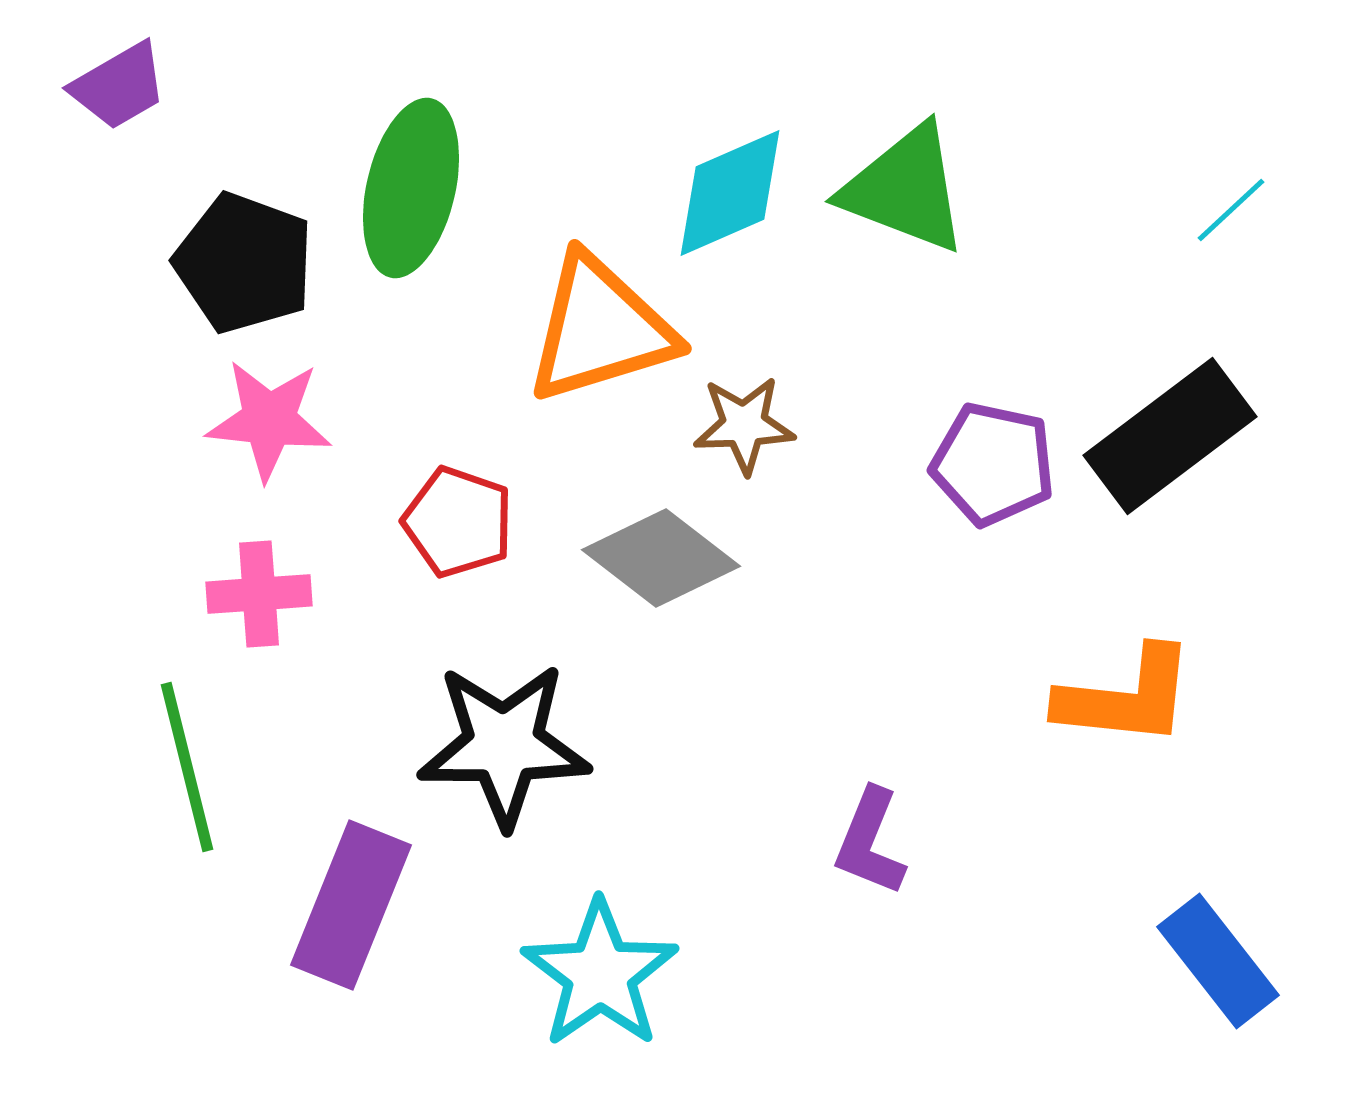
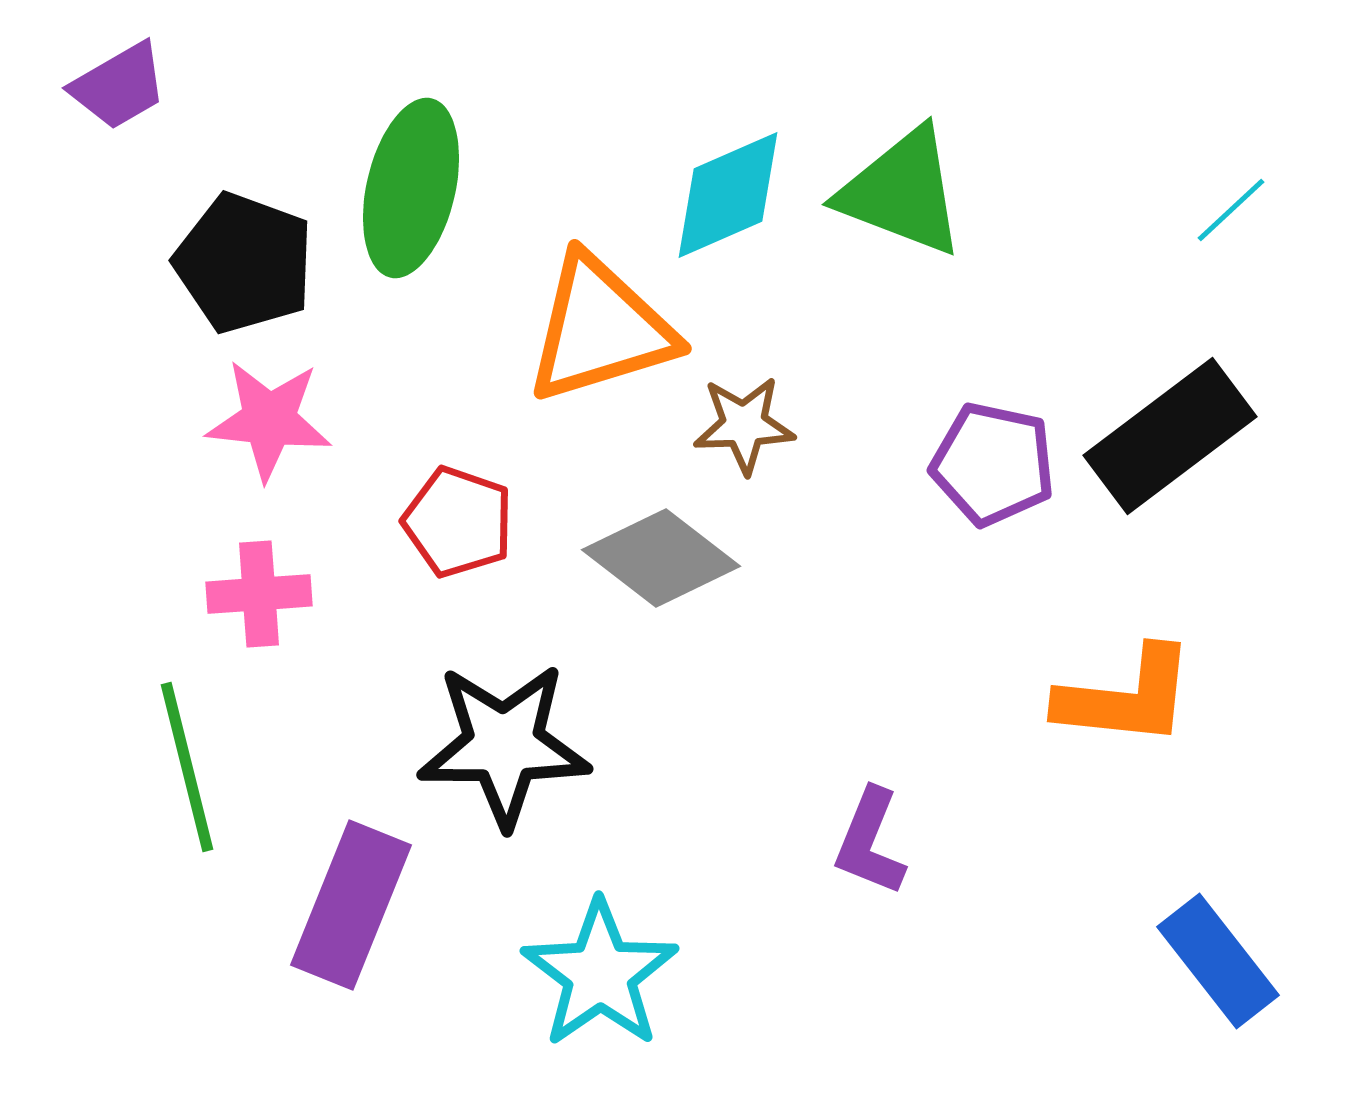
green triangle: moved 3 px left, 3 px down
cyan diamond: moved 2 px left, 2 px down
